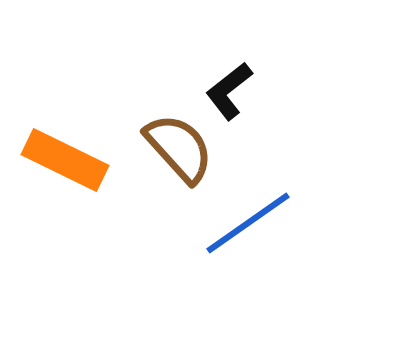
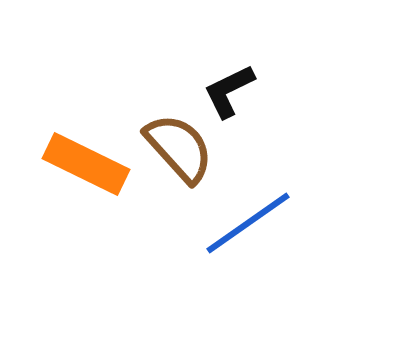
black L-shape: rotated 12 degrees clockwise
orange rectangle: moved 21 px right, 4 px down
